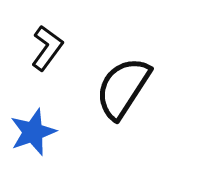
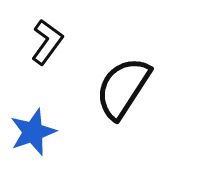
black L-shape: moved 6 px up
